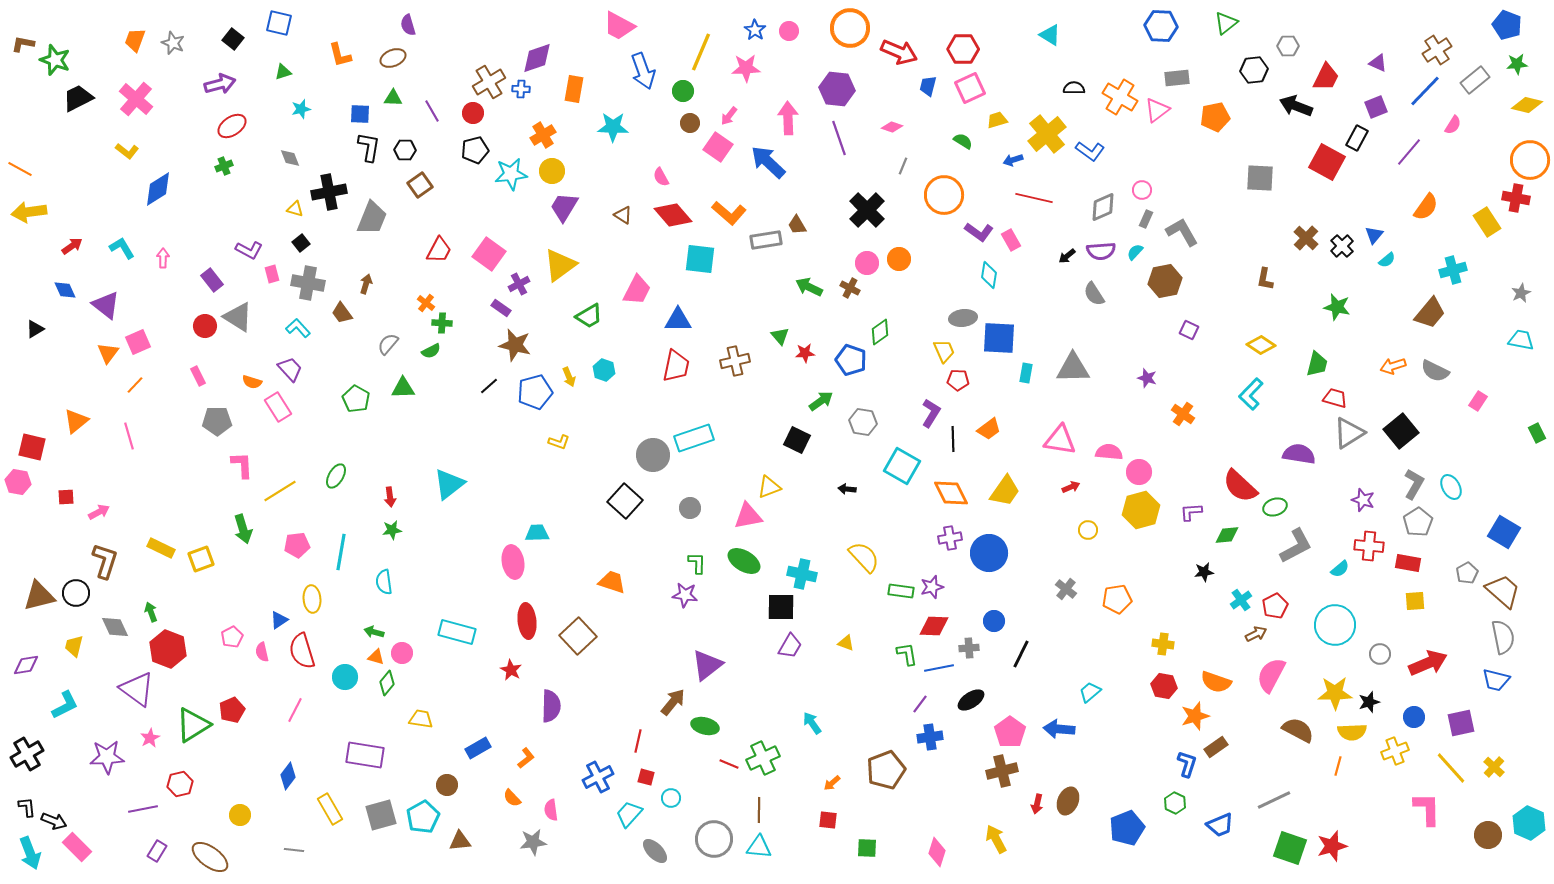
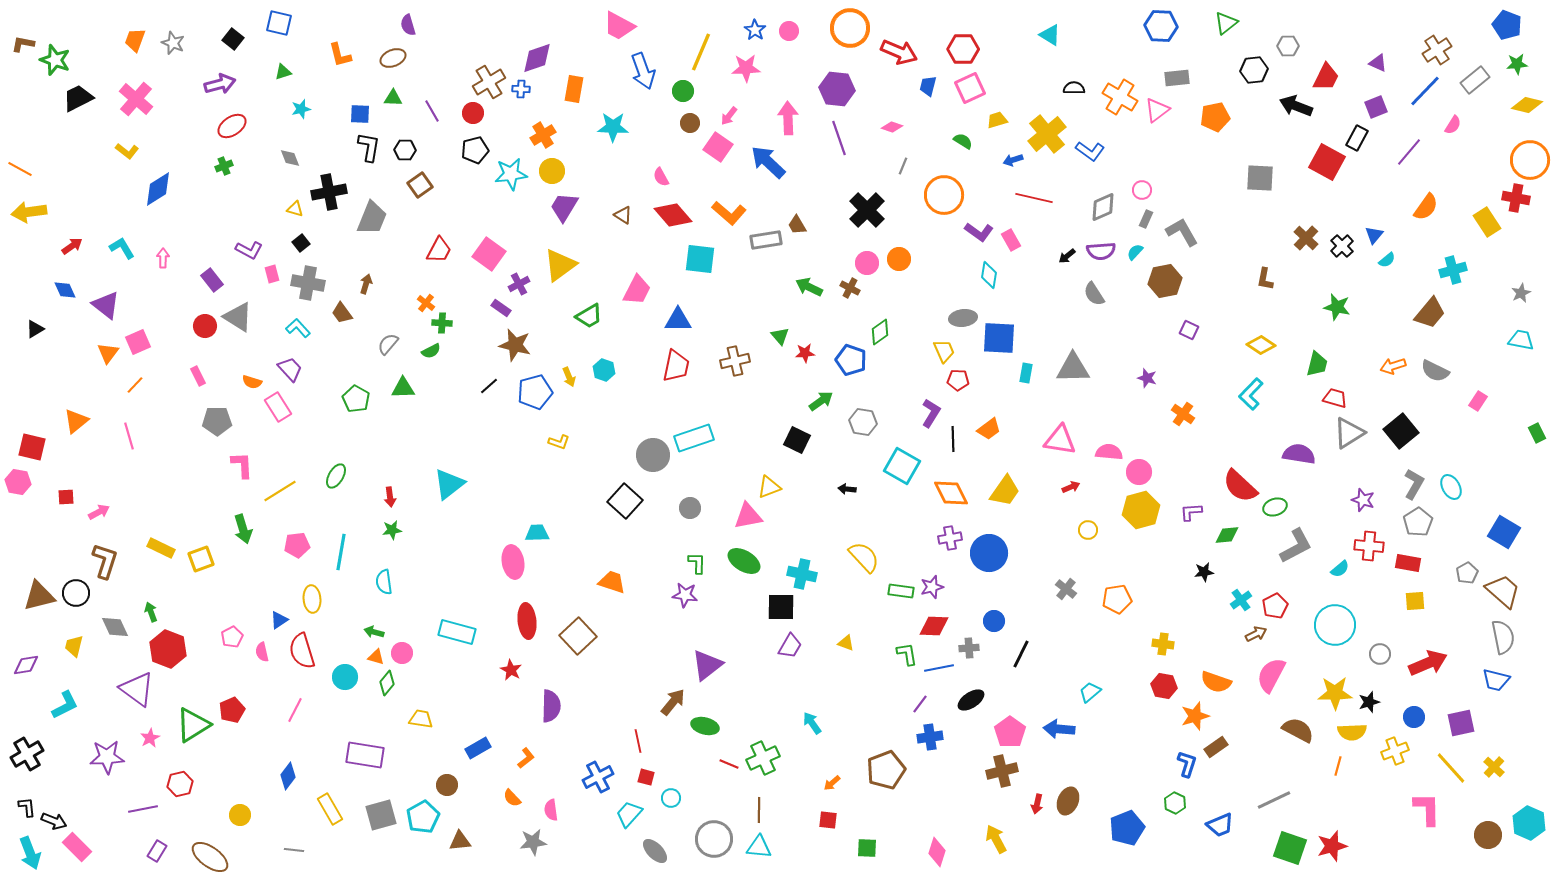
red line at (638, 741): rotated 25 degrees counterclockwise
